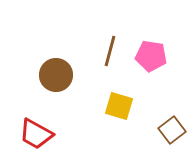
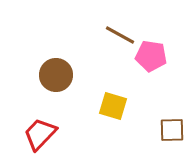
brown line: moved 10 px right, 16 px up; rotated 76 degrees counterclockwise
yellow square: moved 6 px left
brown square: rotated 36 degrees clockwise
red trapezoid: moved 4 px right; rotated 105 degrees clockwise
